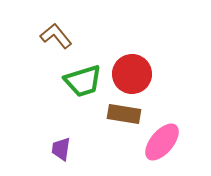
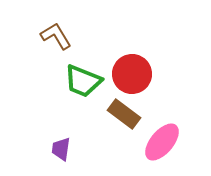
brown L-shape: rotated 8 degrees clockwise
green trapezoid: rotated 39 degrees clockwise
brown rectangle: rotated 28 degrees clockwise
